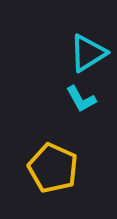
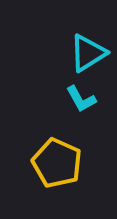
yellow pentagon: moved 4 px right, 5 px up
